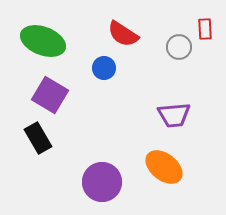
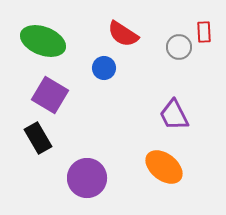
red rectangle: moved 1 px left, 3 px down
purple trapezoid: rotated 68 degrees clockwise
purple circle: moved 15 px left, 4 px up
